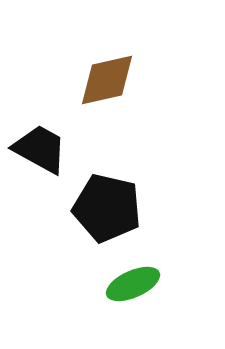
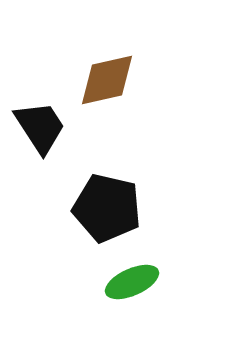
black trapezoid: moved 22 px up; rotated 28 degrees clockwise
green ellipse: moved 1 px left, 2 px up
